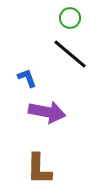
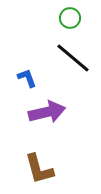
black line: moved 3 px right, 4 px down
purple arrow: rotated 24 degrees counterclockwise
brown L-shape: rotated 16 degrees counterclockwise
